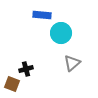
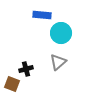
gray triangle: moved 14 px left, 1 px up
